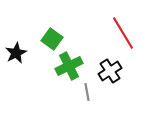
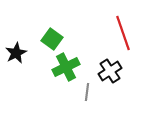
red line: rotated 12 degrees clockwise
green cross: moved 3 px left, 1 px down
gray line: rotated 18 degrees clockwise
